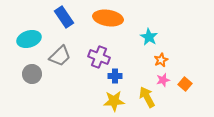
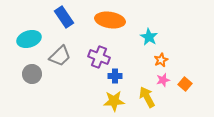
orange ellipse: moved 2 px right, 2 px down
